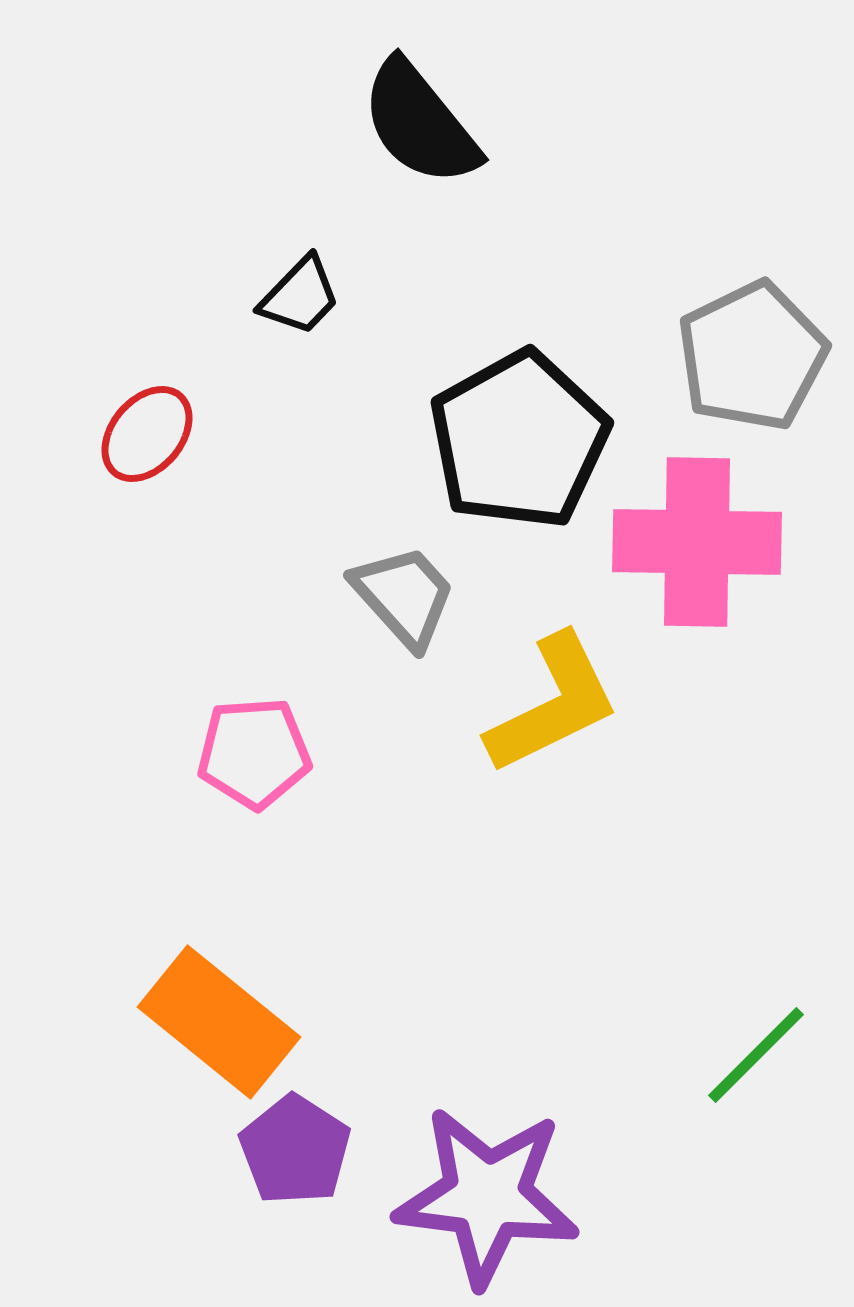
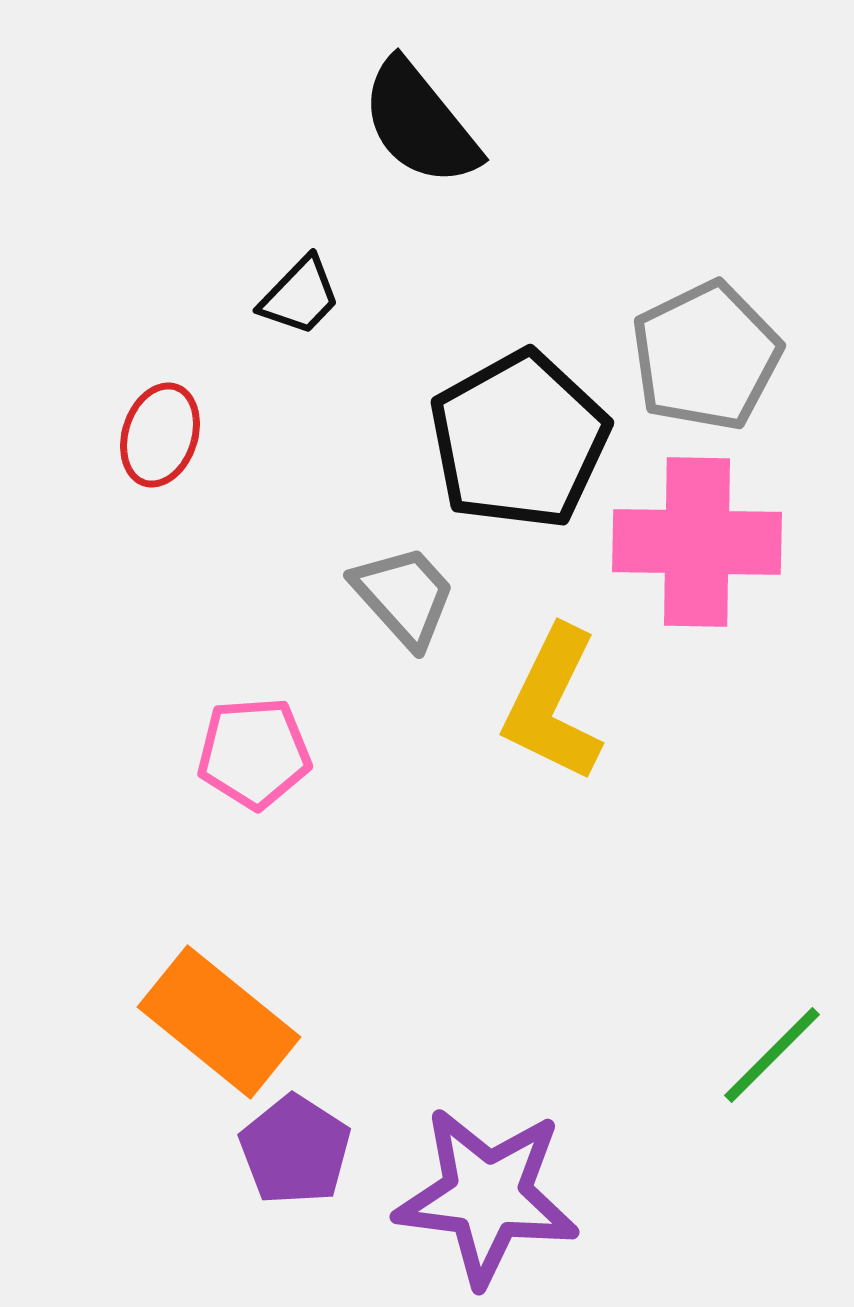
gray pentagon: moved 46 px left
red ellipse: moved 13 px right, 1 px down; rotated 22 degrees counterclockwise
yellow L-shape: rotated 142 degrees clockwise
green line: moved 16 px right
